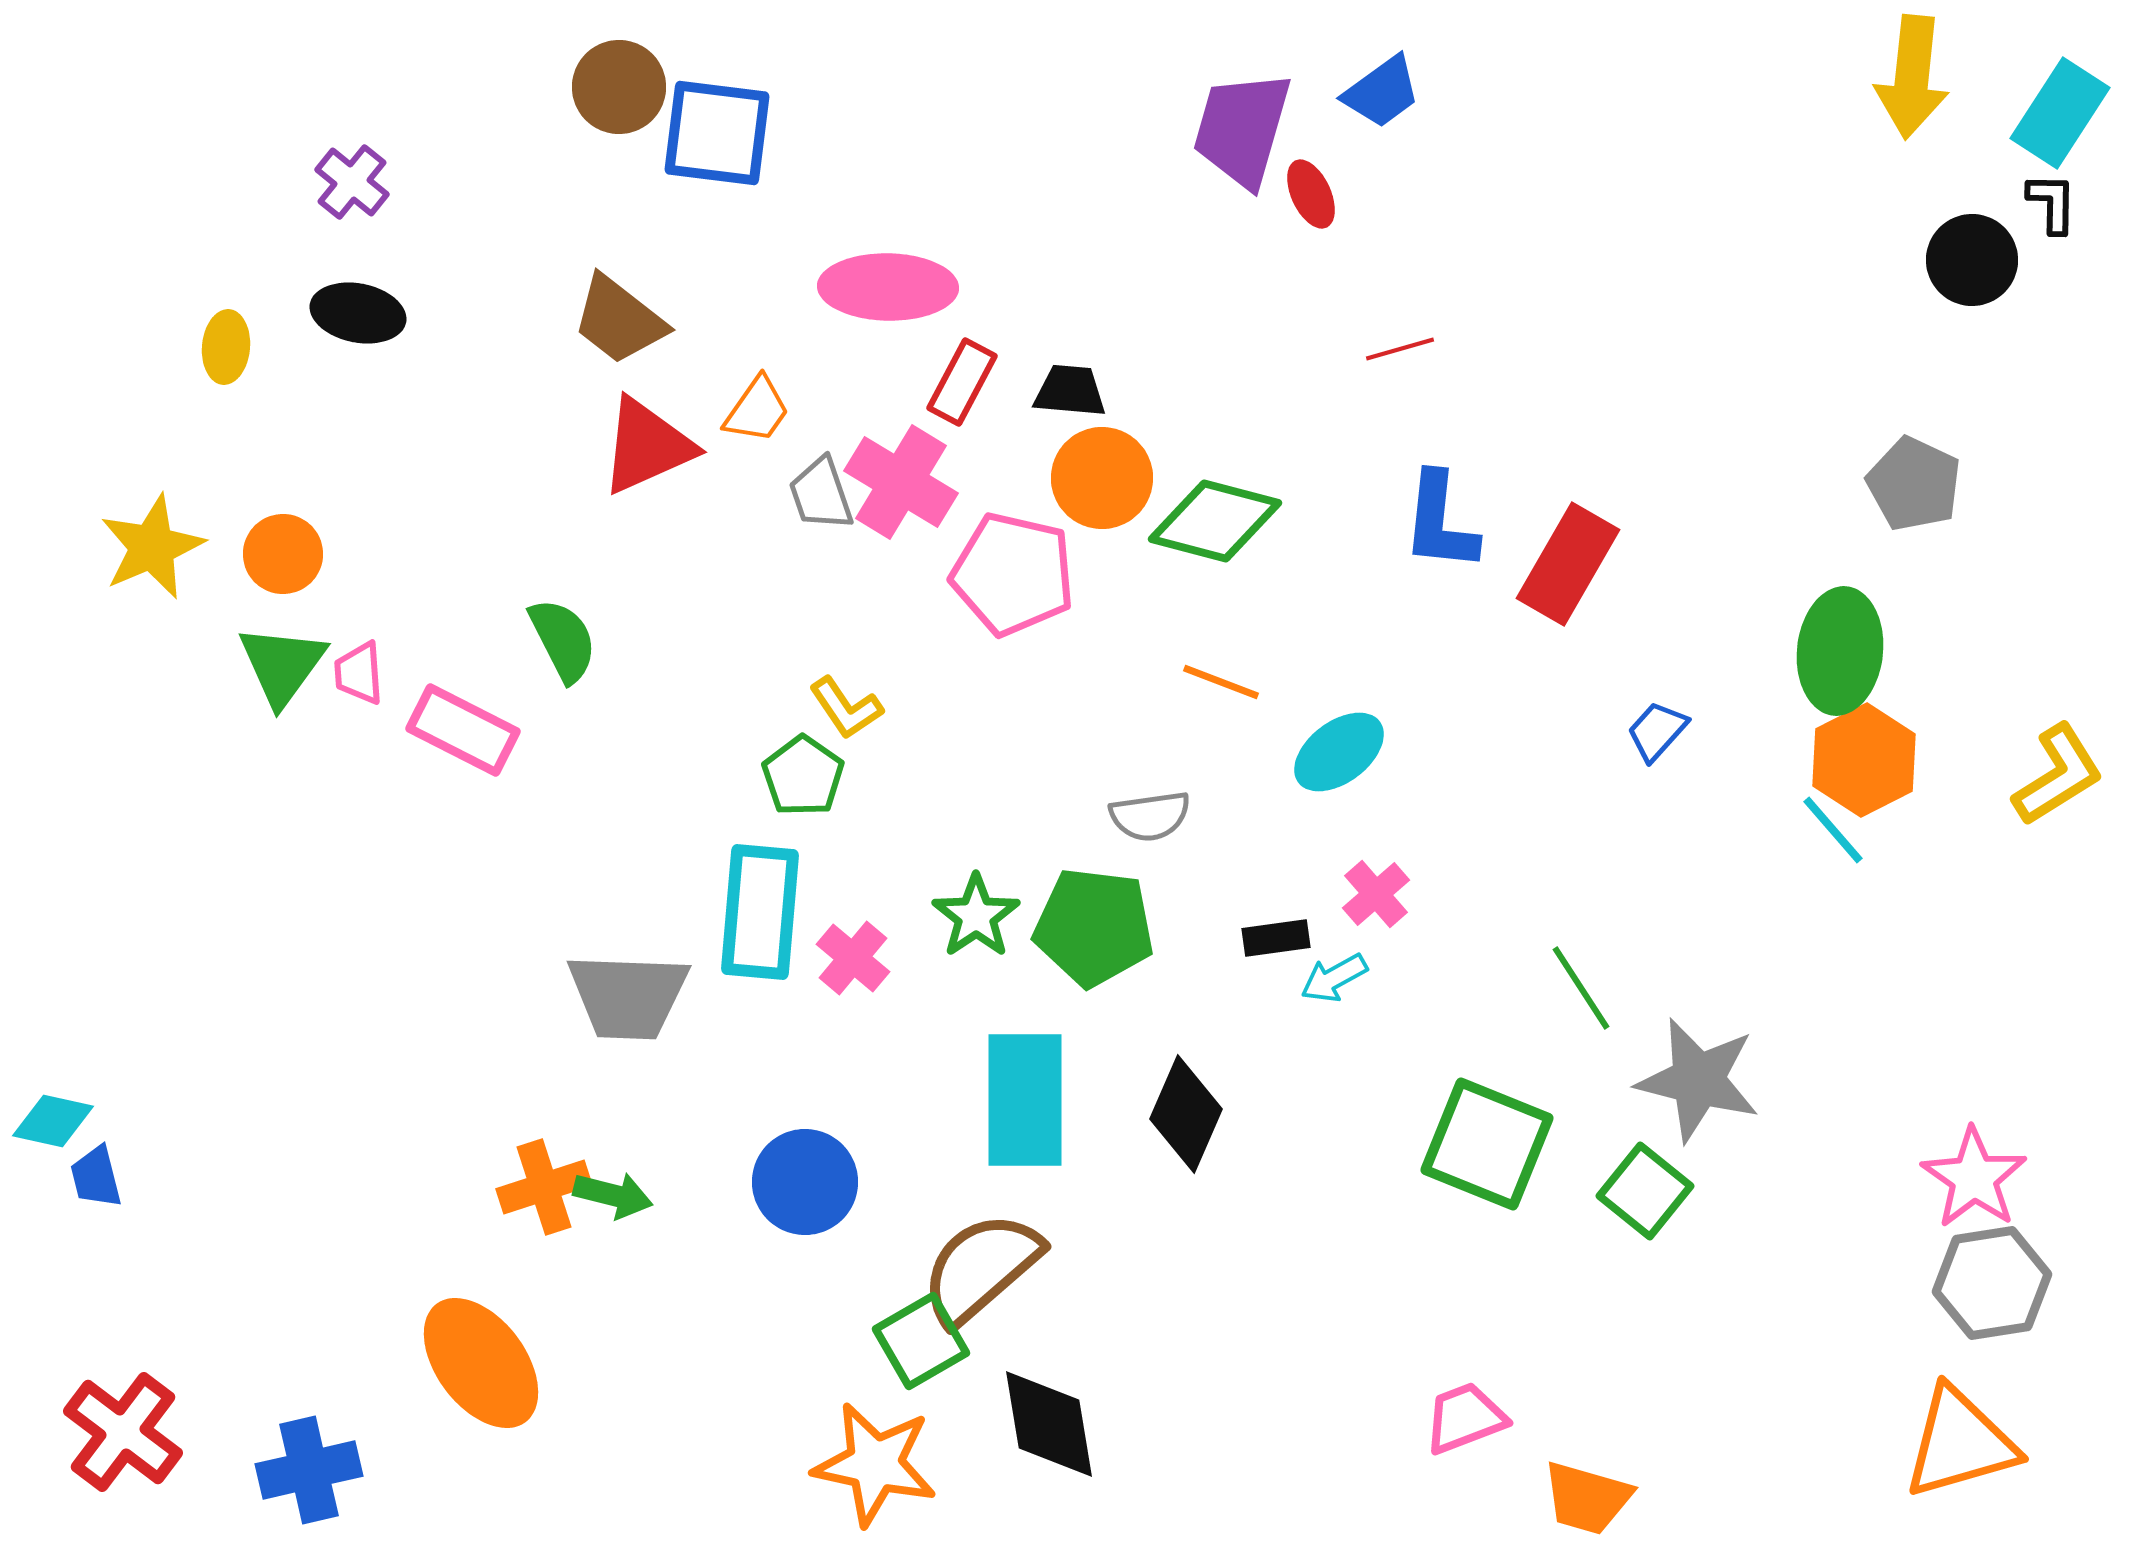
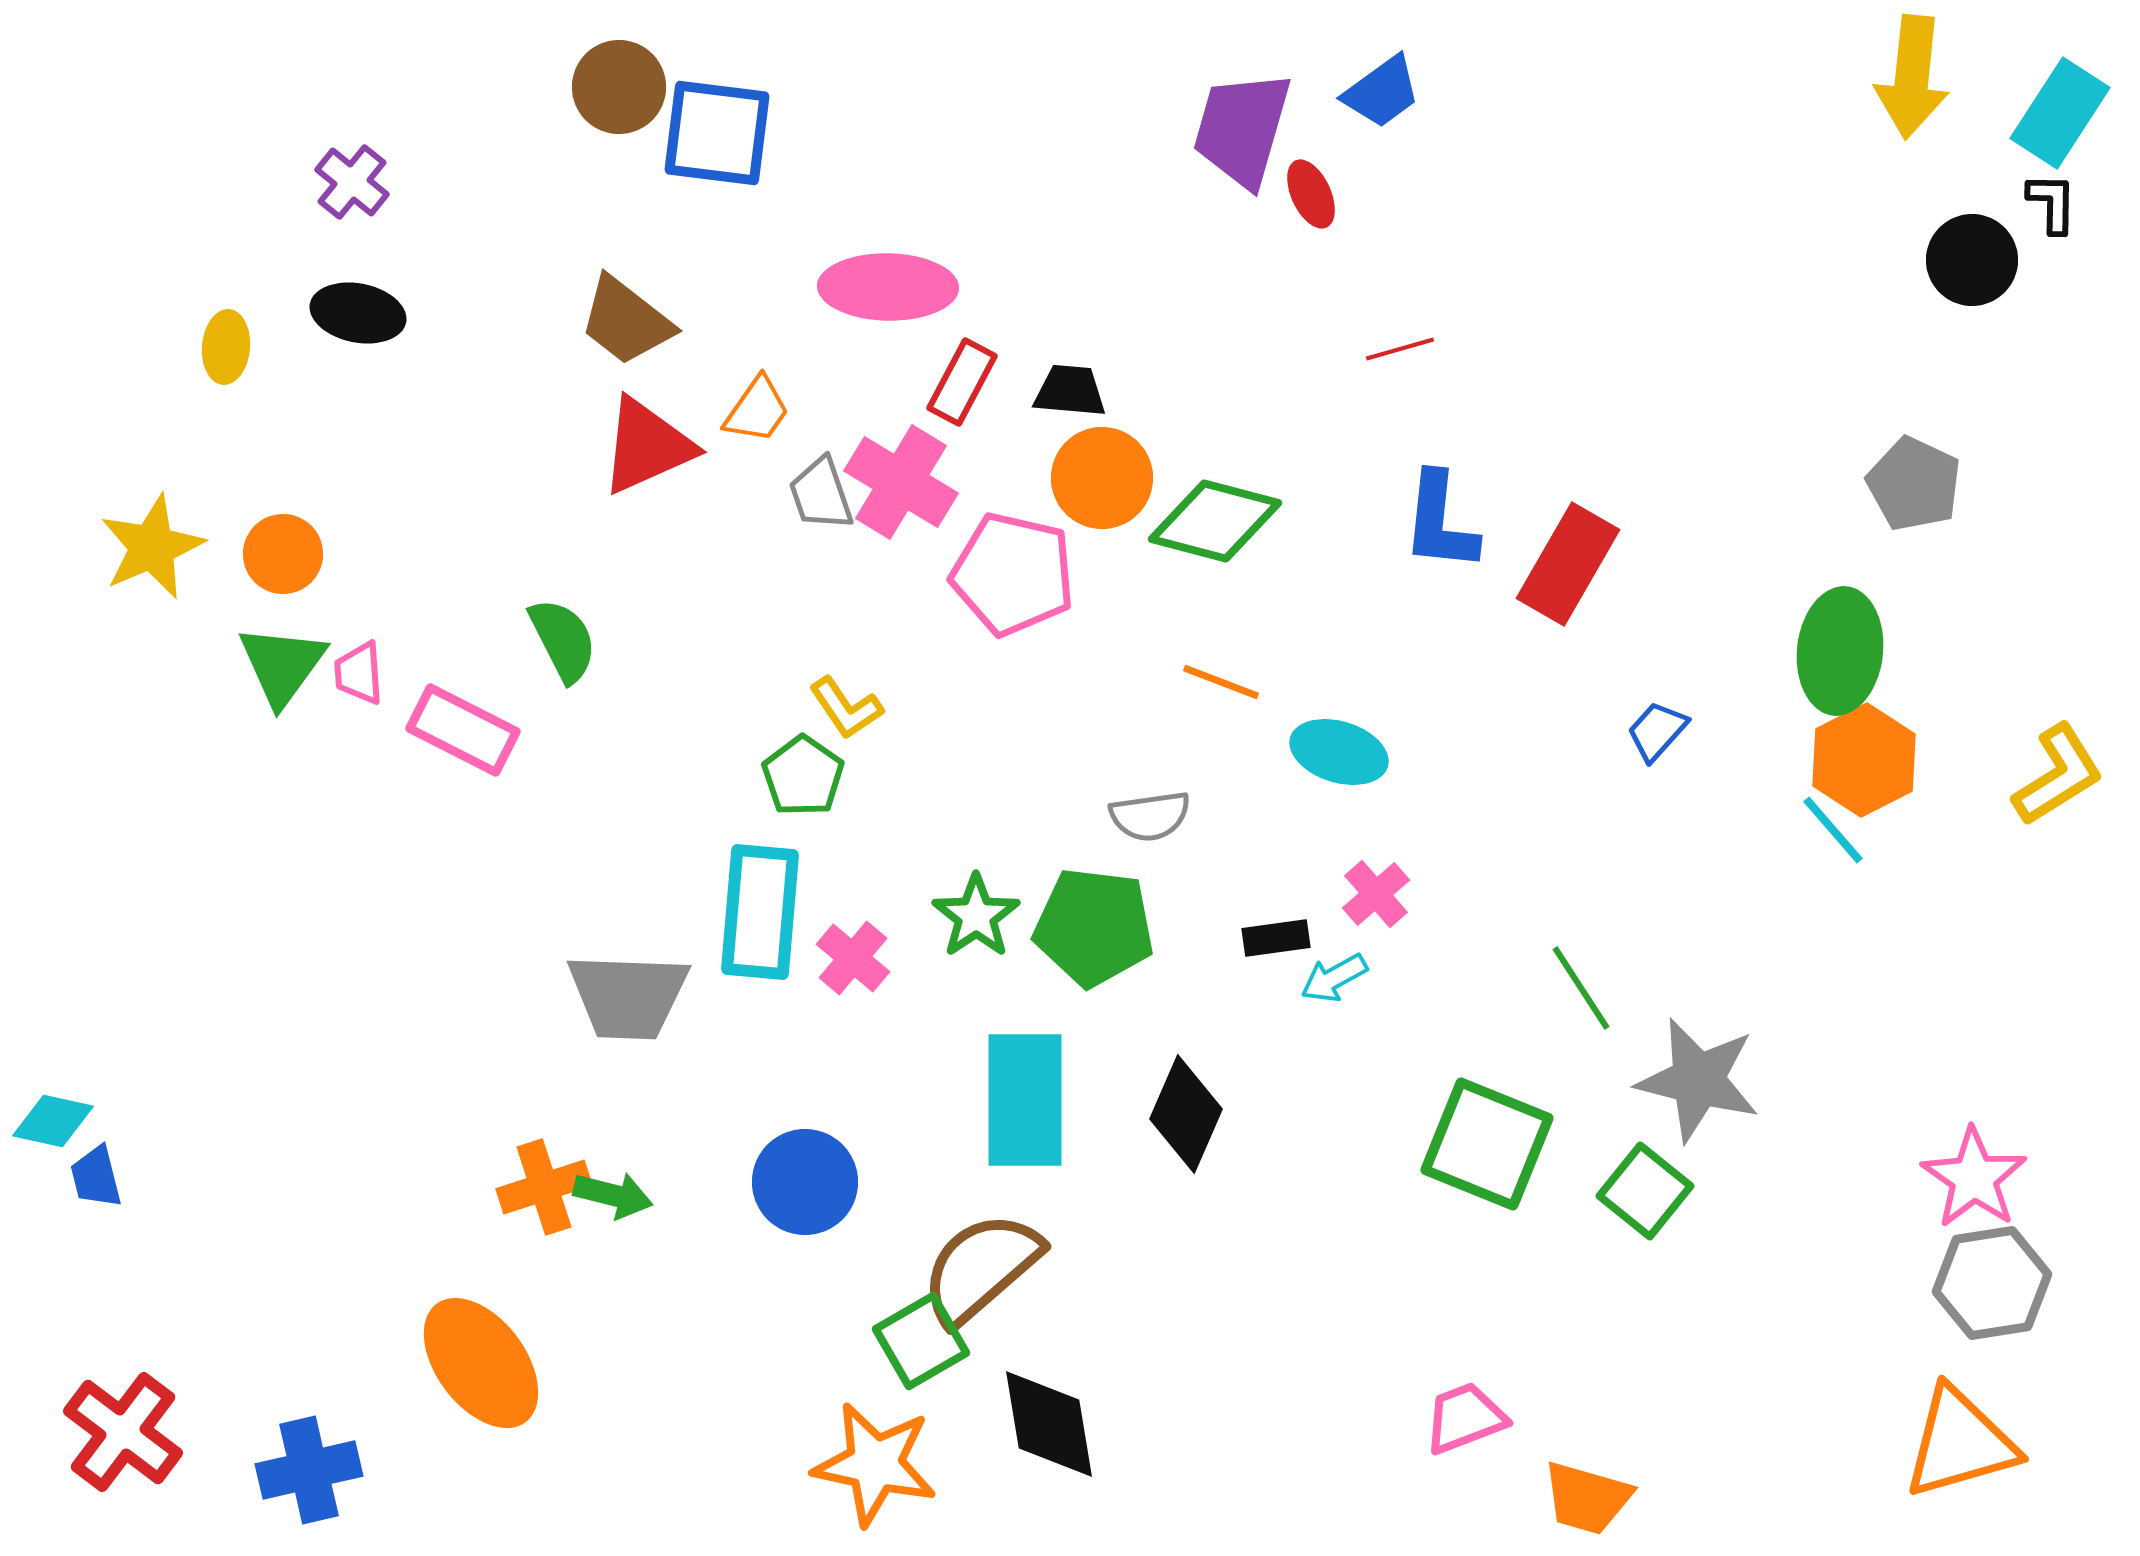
brown trapezoid at (619, 320): moved 7 px right, 1 px down
cyan ellipse at (1339, 752): rotated 54 degrees clockwise
